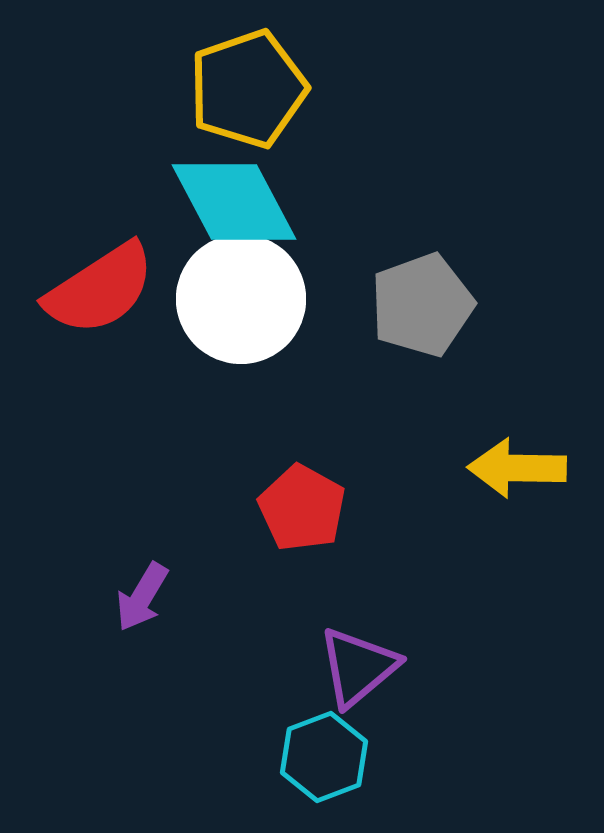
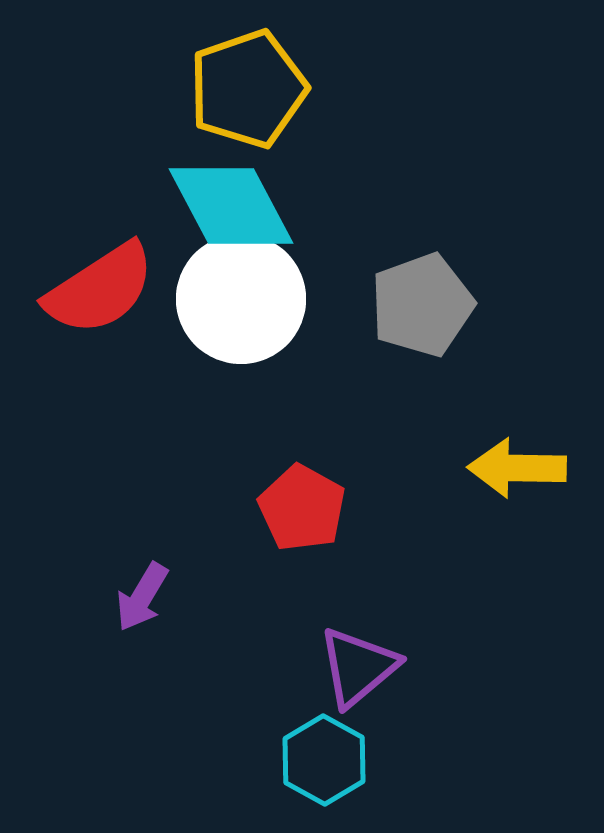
cyan diamond: moved 3 px left, 4 px down
cyan hexagon: moved 3 px down; rotated 10 degrees counterclockwise
